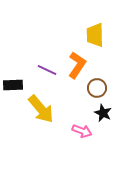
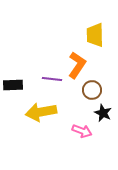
purple line: moved 5 px right, 9 px down; rotated 18 degrees counterclockwise
brown circle: moved 5 px left, 2 px down
yellow arrow: moved 3 px down; rotated 120 degrees clockwise
